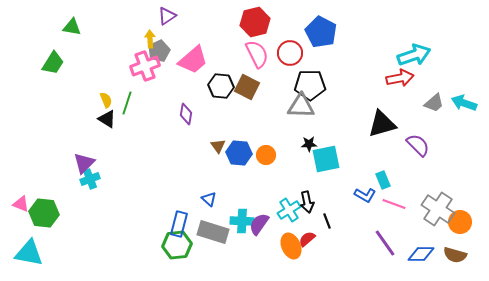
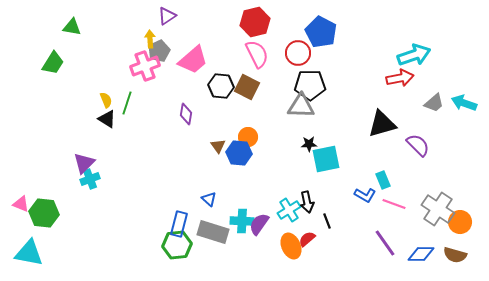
red circle at (290, 53): moved 8 px right
orange circle at (266, 155): moved 18 px left, 18 px up
